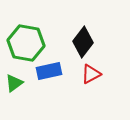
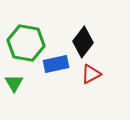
blue rectangle: moved 7 px right, 7 px up
green triangle: rotated 24 degrees counterclockwise
